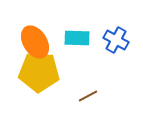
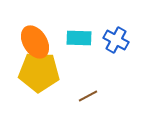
cyan rectangle: moved 2 px right
